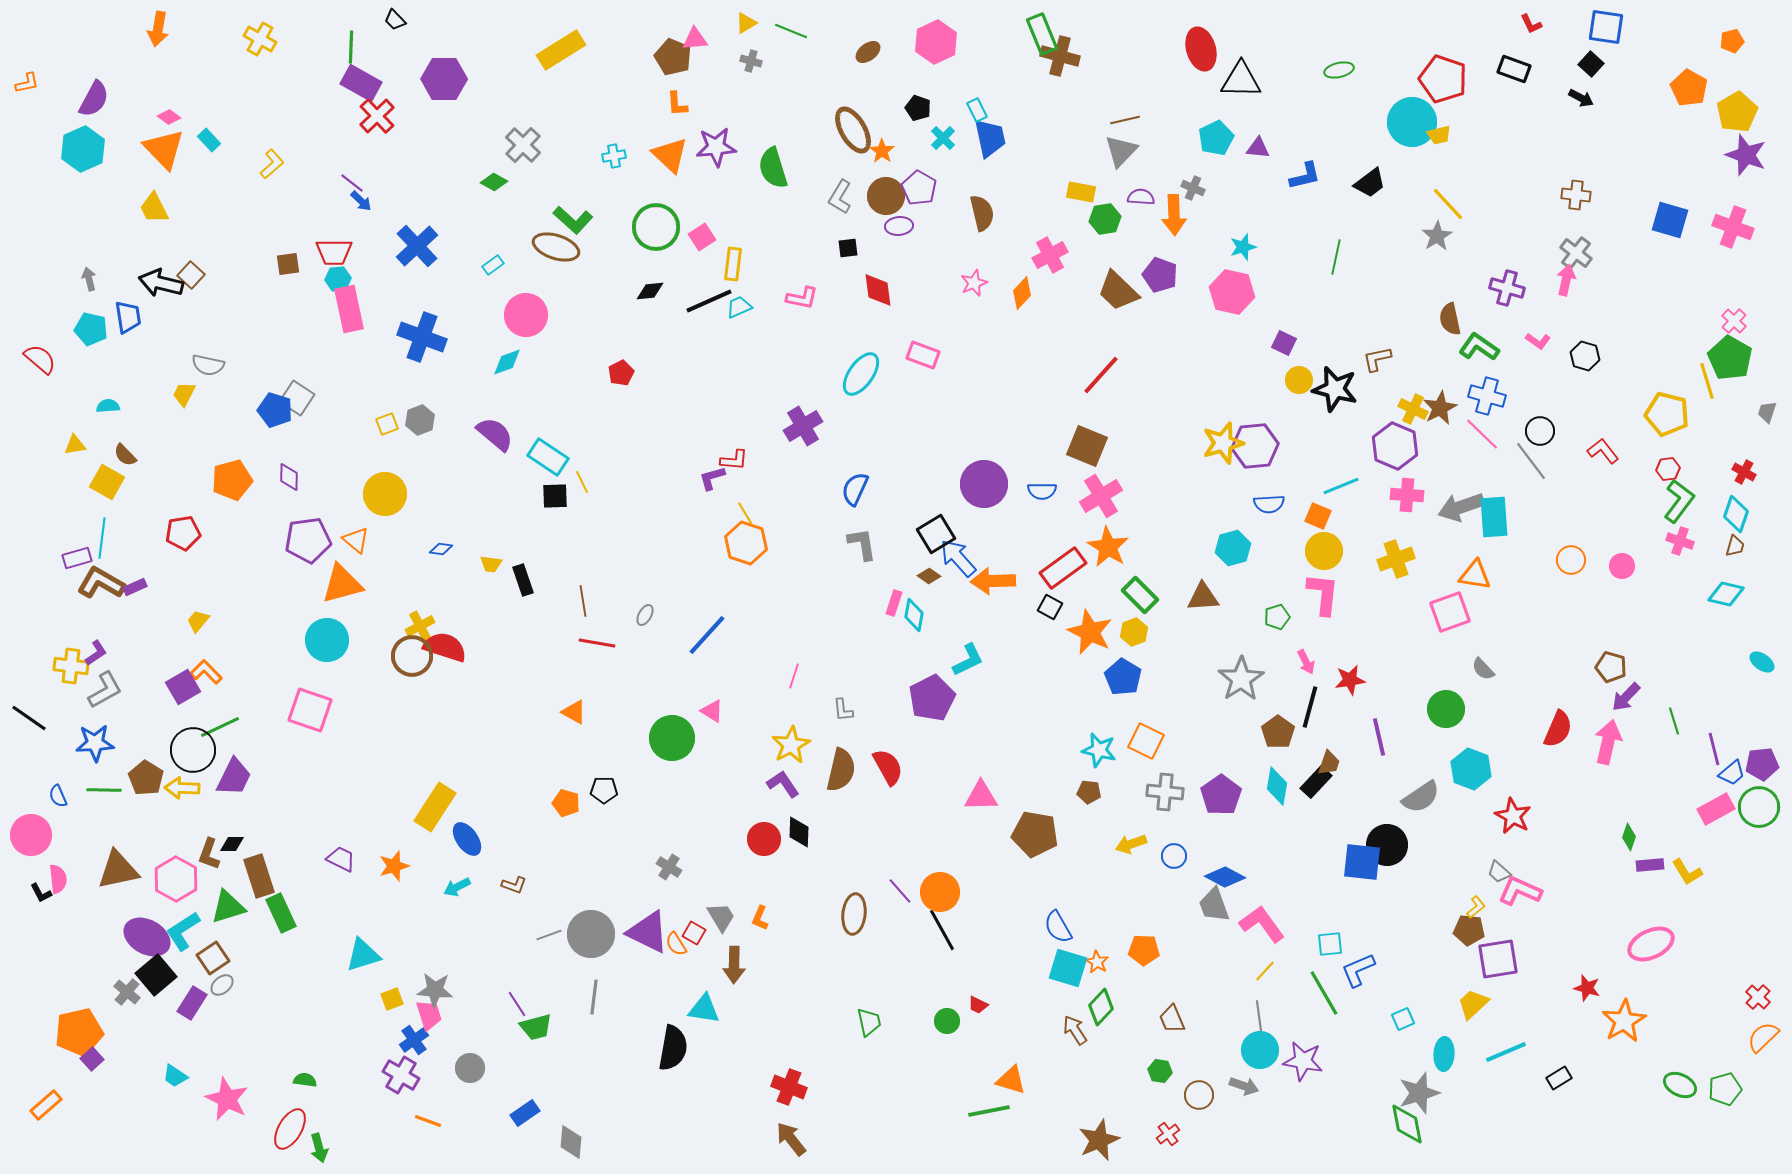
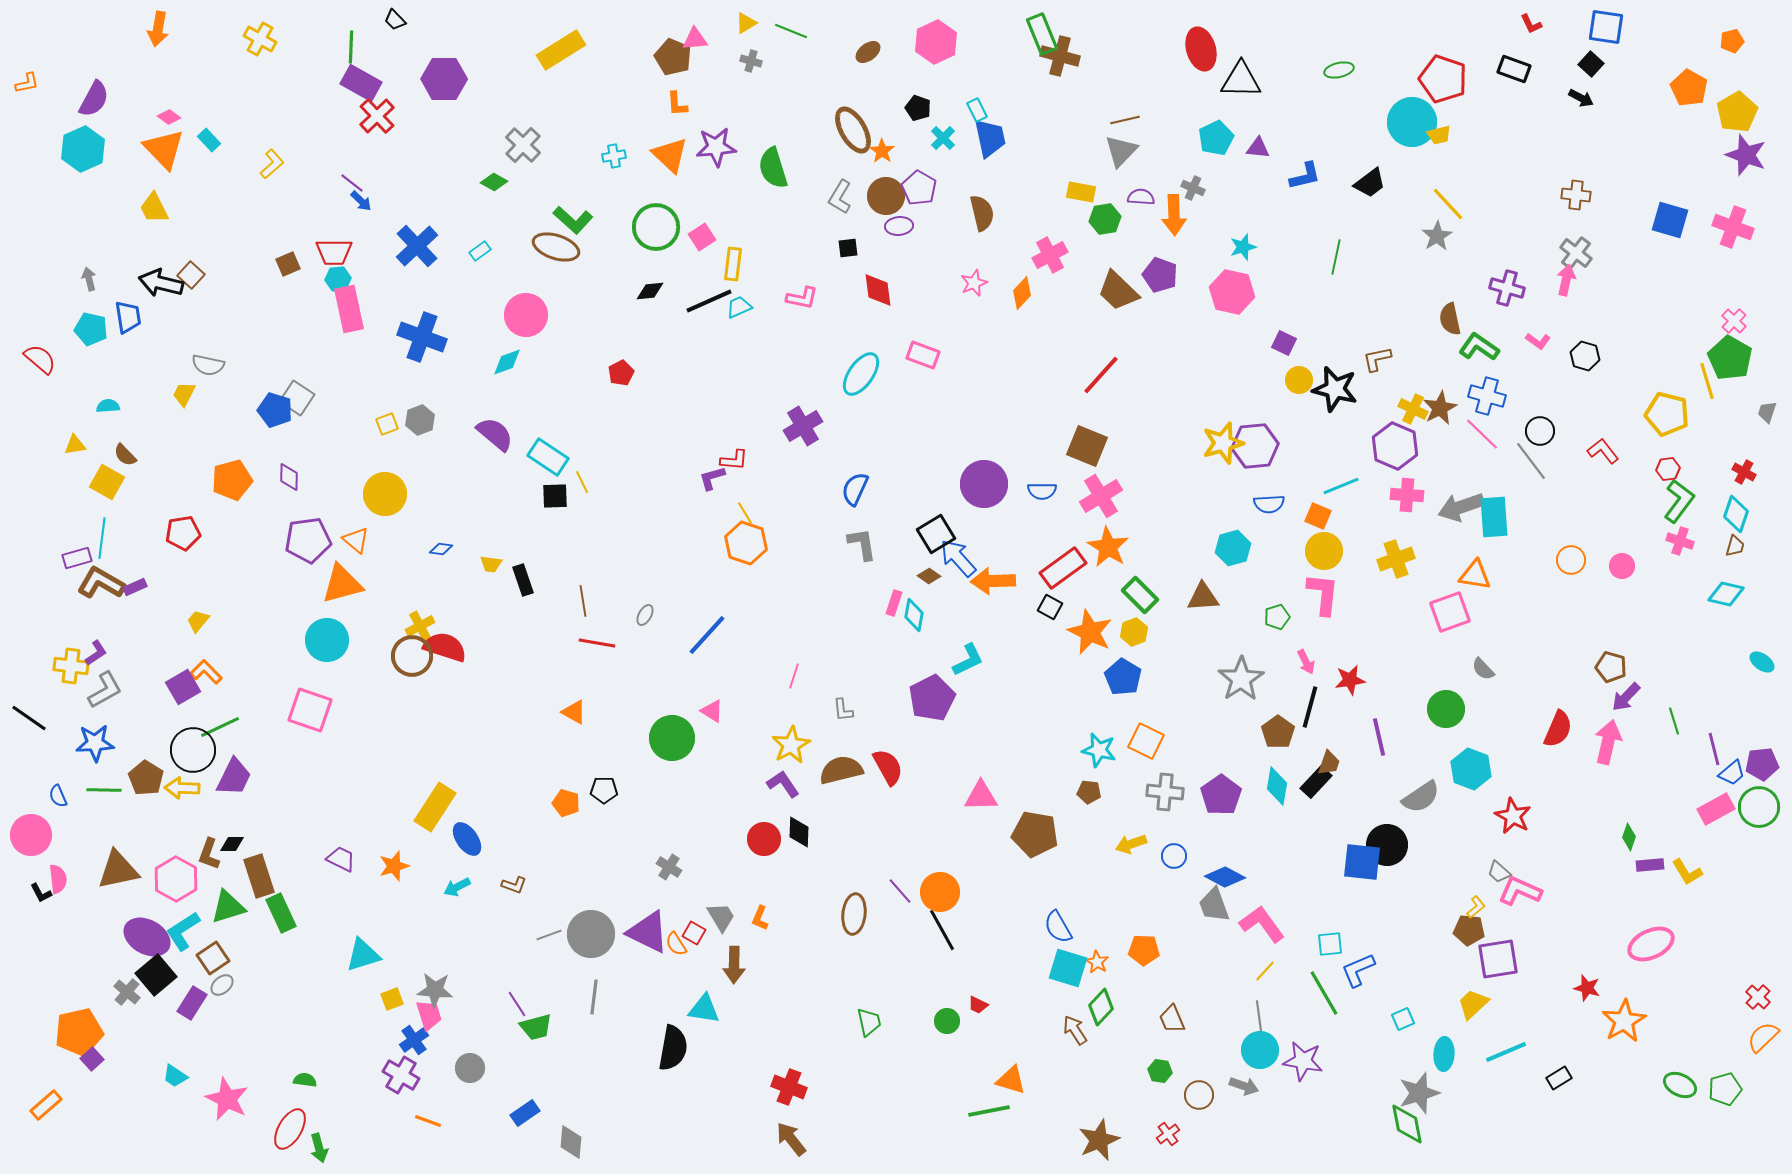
brown square at (288, 264): rotated 15 degrees counterclockwise
cyan rectangle at (493, 265): moved 13 px left, 14 px up
brown semicircle at (841, 770): rotated 117 degrees counterclockwise
